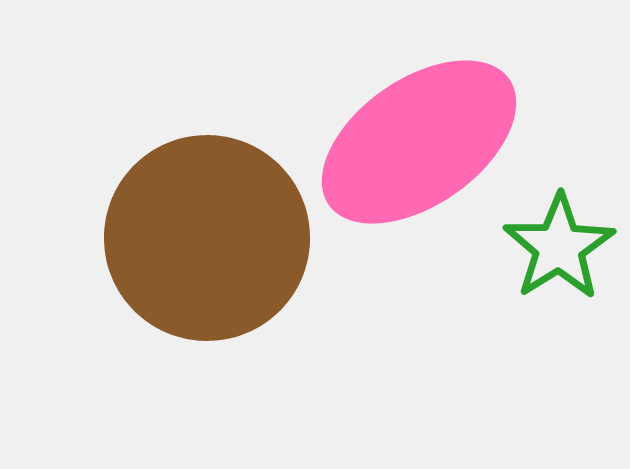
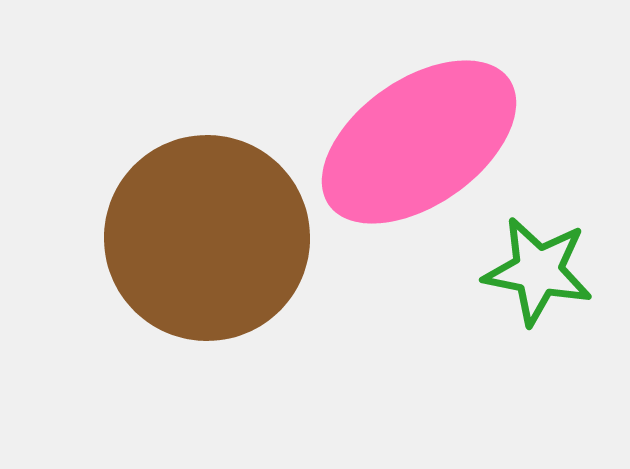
green star: moved 21 px left, 24 px down; rotated 29 degrees counterclockwise
